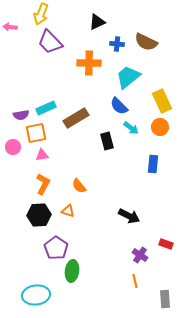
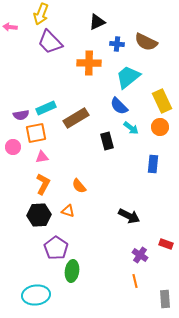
pink triangle: moved 2 px down
